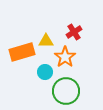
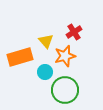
yellow triangle: rotated 49 degrees clockwise
orange rectangle: moved 2 px left, 5 px down
orange star: moved 1 px up; rotated 20 degrees clockwise
green circle: moved 1 px left, 1 px up
